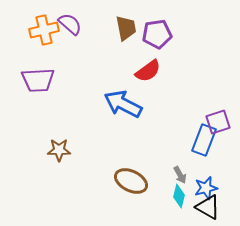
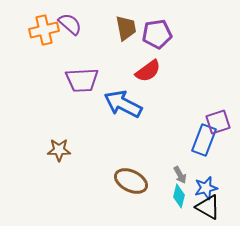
purple trapezoid: moved 44 px right
